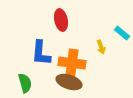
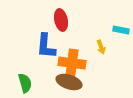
cyan rectangle: moved 1 px left, 3 px up; rotated 28 degrees counterclockwise
blue L-shape: moved 5 px right, 7 px up
